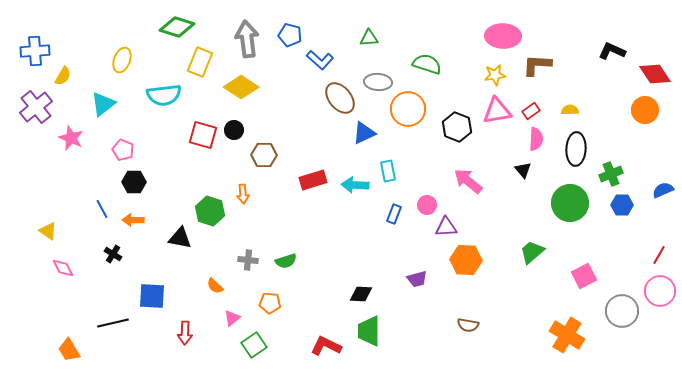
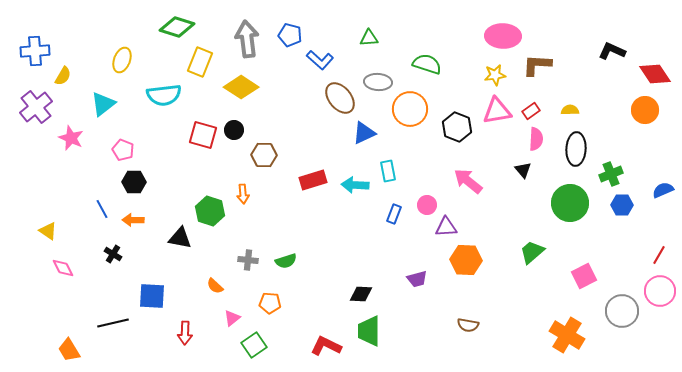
orange circle at (408, 109): moved 2 px right
